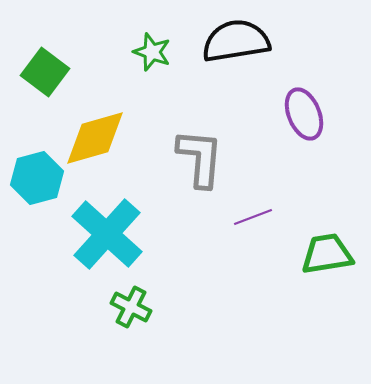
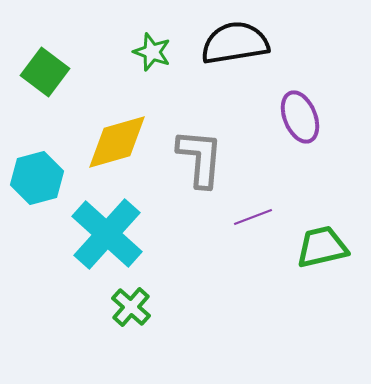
black semicircle: moved 1 px left, 2 px down
purple ellipse: moved 4 px left, 3 px down
yellow diamond: moved 22 px right, 4 px down
green trapezoid: moved 5 px left, 7 px up; rotated 4 degrees counterclockwise
green cross: rotated 15 degrees clockwise
